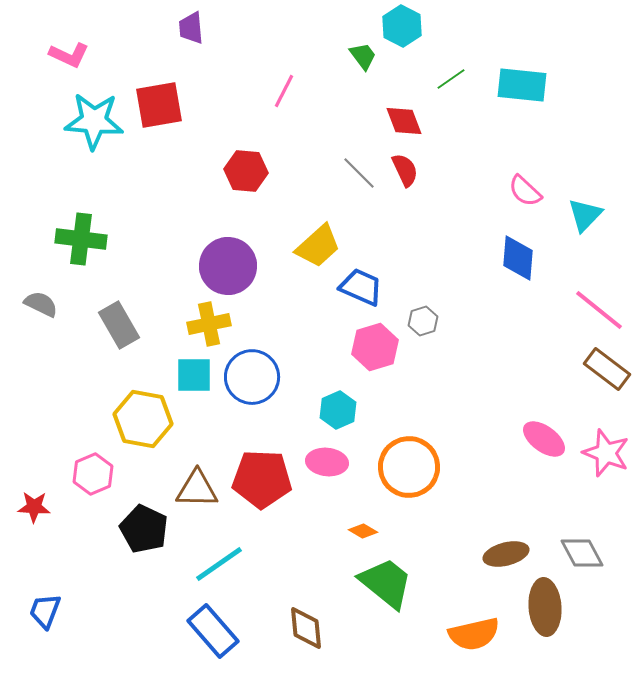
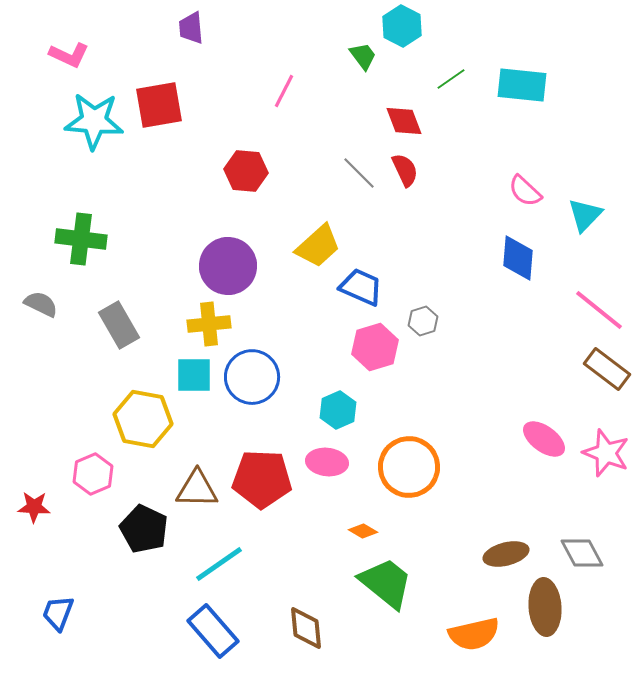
yellow cross at (209, 324): rotated 6 degrees clockwise
blue trapezoid at (45, 611): moved 13 px right, 2 px down
